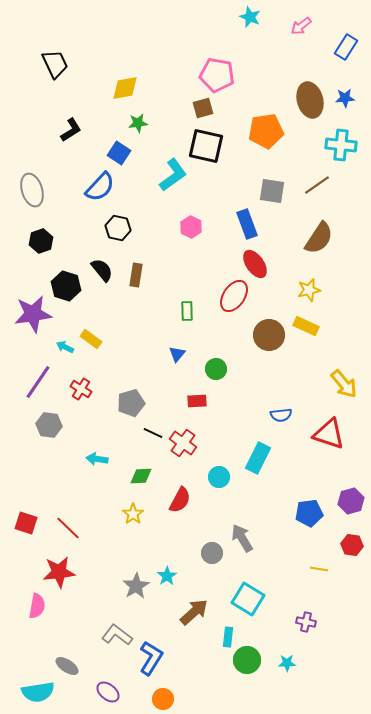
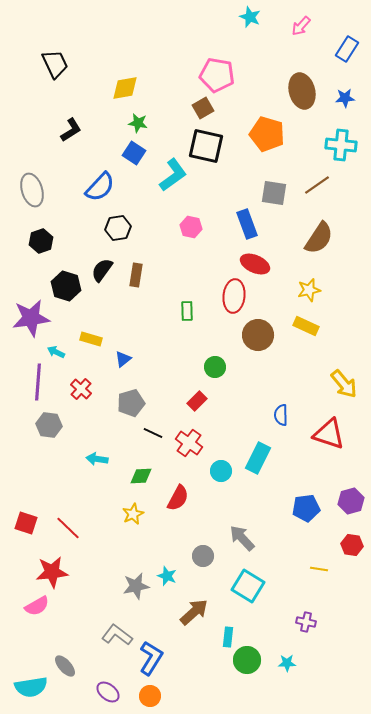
pink arrow at (301, 26): rotated 10 degrees counterclockwise
blue rectangle at (346, 47): moved 1 px right, 2 px down
brown ellipse at (310, 100): moved 8 px left, 9 px up
brown square at (203, 108): rotated 15 degrees counterclockwise
green star at (138, 123): rotated 18 degrees clockwise
orange pentagon at (266, 131): moved 1 px right, 3 px down; rotated 24 degrees clockwise
blue square at (119, 153): moved 15 px right
gray square at (272, 191): moved 2 px right, 2 px down
pink hexagon at (191, 227): rotated 15 degrees counterclockwise
black hexagon at (118, 228): rotated 20 degrees counterclockwise
red ellipse at (255, 264): rotated 32 degrees counterclockwise
black semicircle at (102, 270): rotated 105 degrees counterclockwise
red ellipse at (234, 296): rotated 28 degrees counterclockwise
purple star at (33, 314): moved 2 px left, 4 px down
brown circle at (269, 335): moved 11 px left
yellow rectangle at (91, 339): rotated 20 degrees counterclockwise
cyan arrow at (65, 347): moved 9 px left, 5 px down
blue triangle at (177, 354): moved 54 px left, 5 px down; rotated 12 degrees clockwise
green circle at (216, 369): moved 1 px left, 2 px up
purple line at (38, 382): rotated 30 degrees counterclockwise
red cross at (81, 389): rotated 10 degrees clockwise
red rectangle at (197, 401): rotated 42 degrees counterclockwise
blue semicircle at (281, 415): rotated 95 degrees clockwise
red cross at (183, 443): moved 6 px right
cyan circle at (219, 477): moved 2 px right, 6 px up
red semicircle at (180, 500): moved 2 px left, 2 px up
blue pentagon at (309, 513): moved 3 px left, 5 px up
yellow star at (133, 514): rotated 10 degrees clockwise
gray arrow at (242, 538): rotated 12 degrees counterclockwise
gray circle at (212, 553): moved 9 px left, 3 px down
red star at (59, 572): moved 7 px left
cyan star at (167, 576): rotated 18 degrees counterclockwise
gray star at (136, 586): rotated 20 degrees clockwise
cyan square at (248, 599): moved 13 px up
pink semicircle at (37, 606): rotated 50 degrees clockwise
gray ellipse at (67, 666): moved 2 px left; rotated 15 degrees clockwise
cyan semicircle at (38, 692): moved 7 px left, 5 px up
orange circle at (163, 699): moved 13 px left, 3 px up
